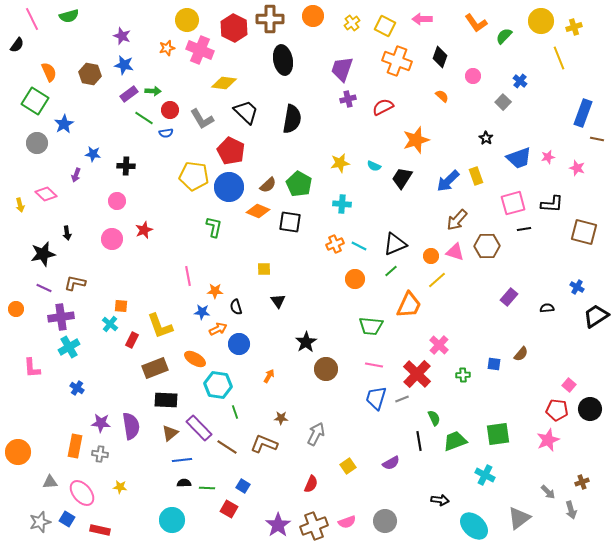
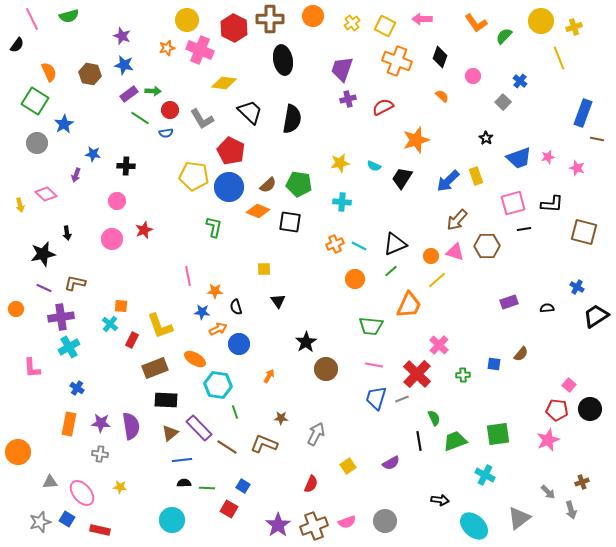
black trapezoid at (246, 112): moved 4 px right
green line at (144, 118): moved 4 px left
green pentagon at (299, 184): rotated 20 degrees counterclockwise
cyan cross at (342, 204): moved 2 px up
purple rectangle at (509, 297): moved 5 px down; rotated 30 degrees clockwise
orange rectangle at (75, 446): moved 6 px left, 22 px up
